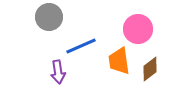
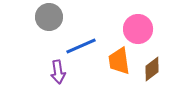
brown diamond: moved 2 px right
